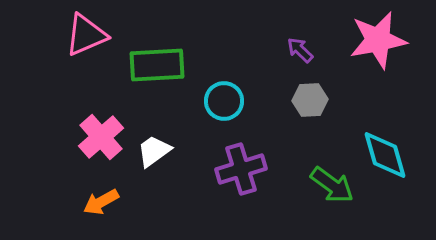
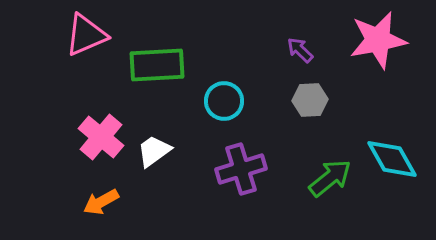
pink cross: rotated 9 degrees counterclockwise
cyan diamond: moved 7 px right, 4 px down; rotated 14 degrees counterclockwise
green arrow: moved 2 px left, 7 px up; rotated 75 degrees counterclockwise
